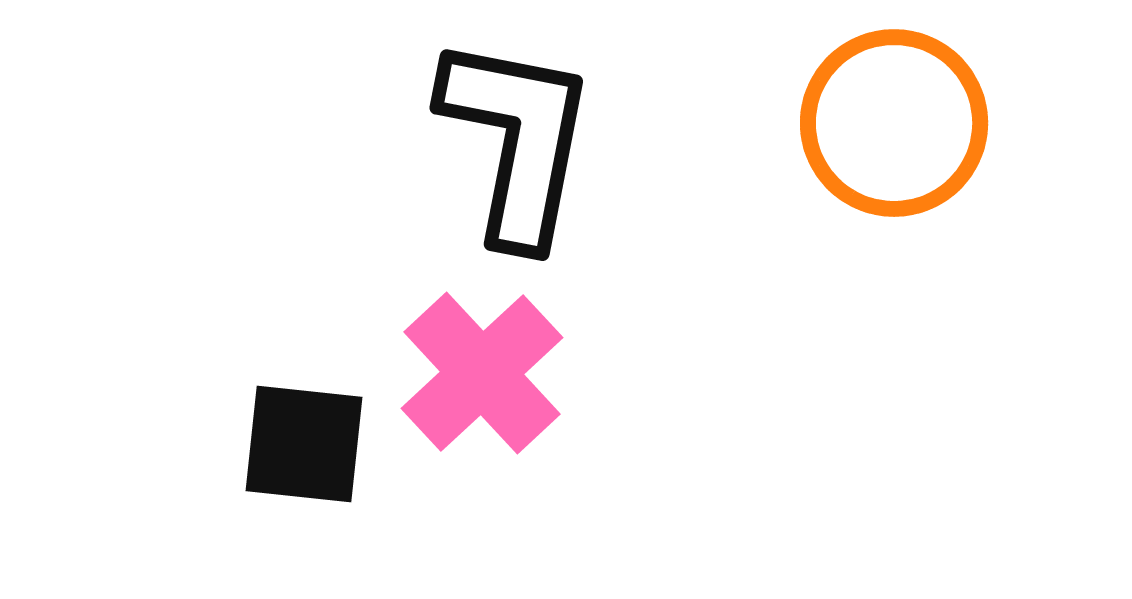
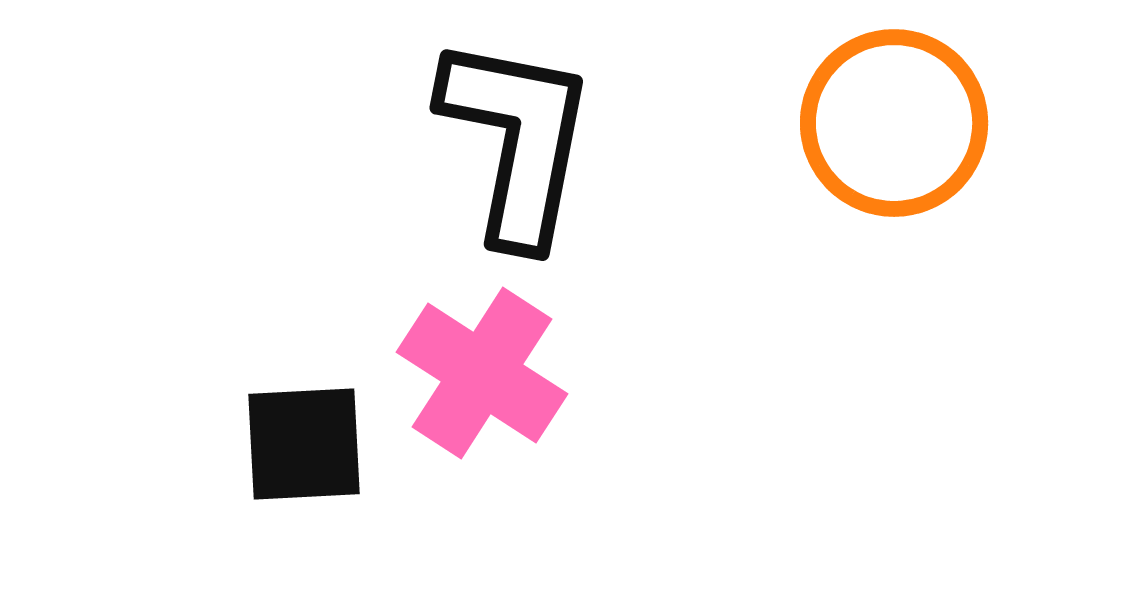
pink cross: rotated 14 degrees counterclockwise
black square: rotated 9 degrees counterclockwise
